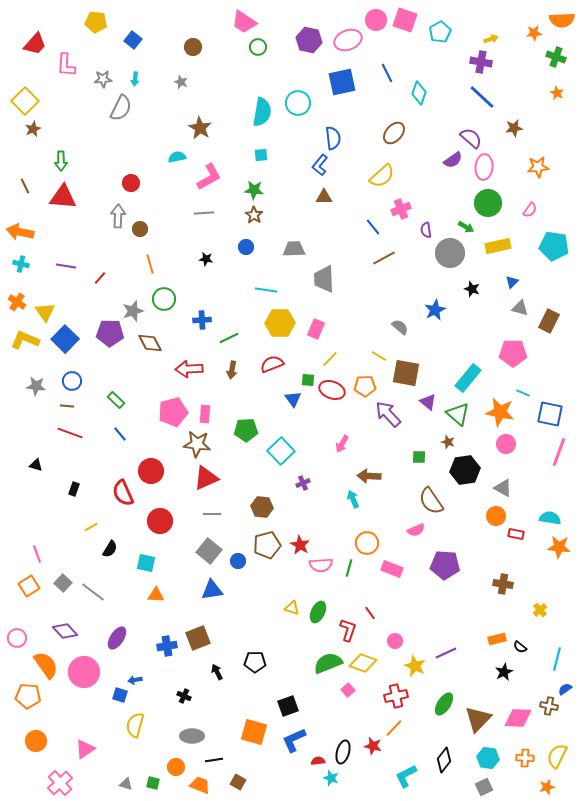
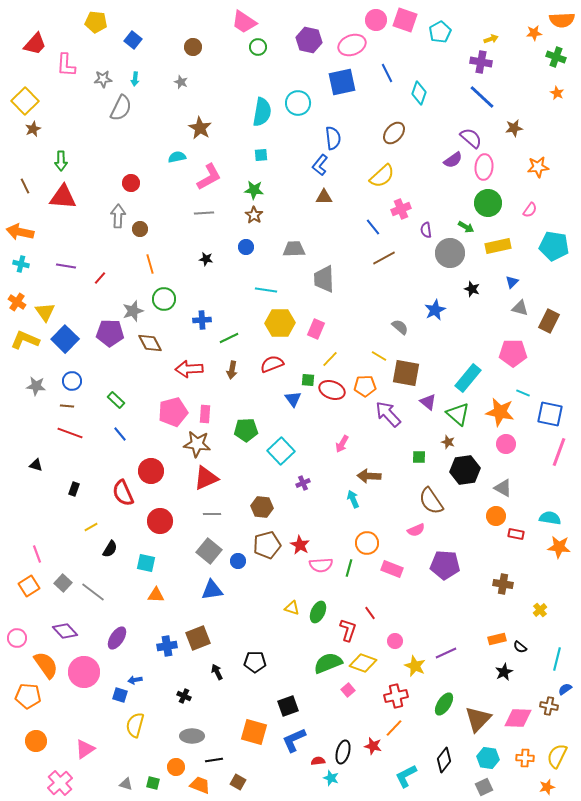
pink ellipse at (348, 40): moved 4 px right, 5 px down
